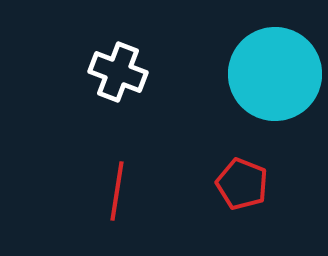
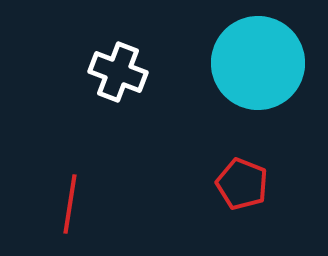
cyan circle: moved 17 px left, 11 px up
red line: moved 47 px left, 13 px down
